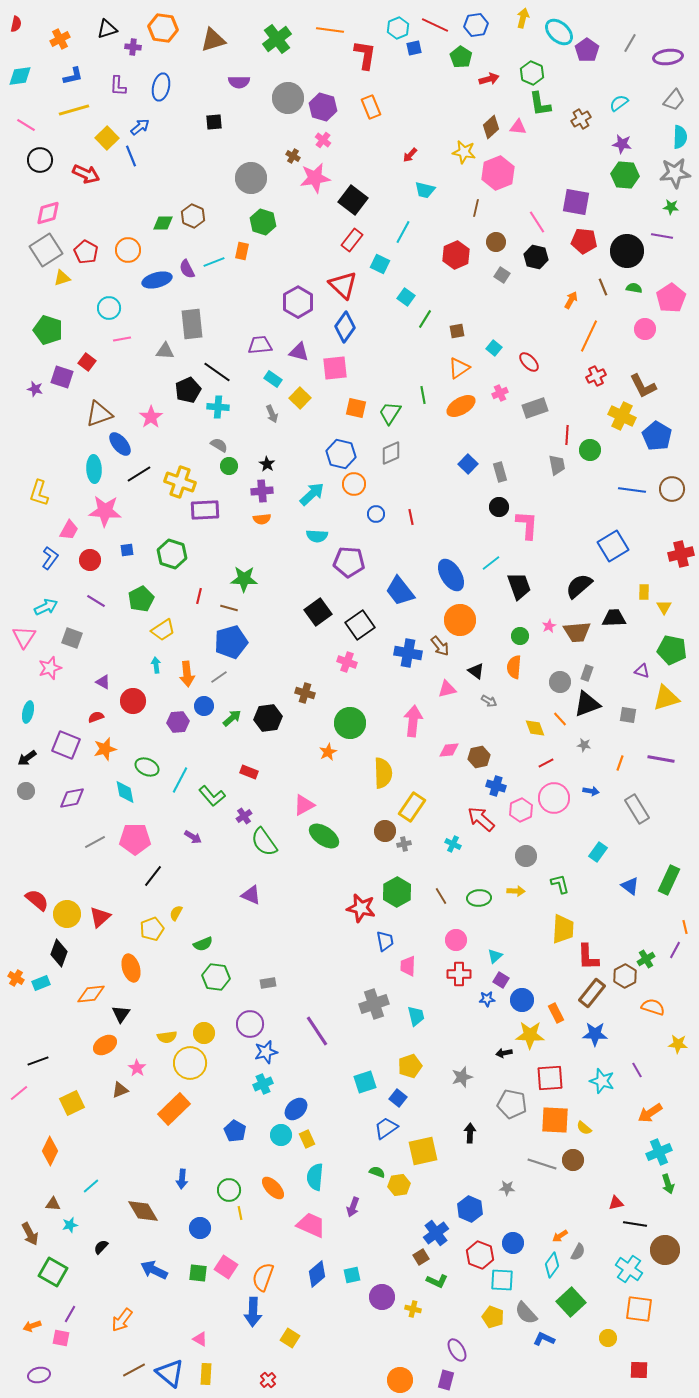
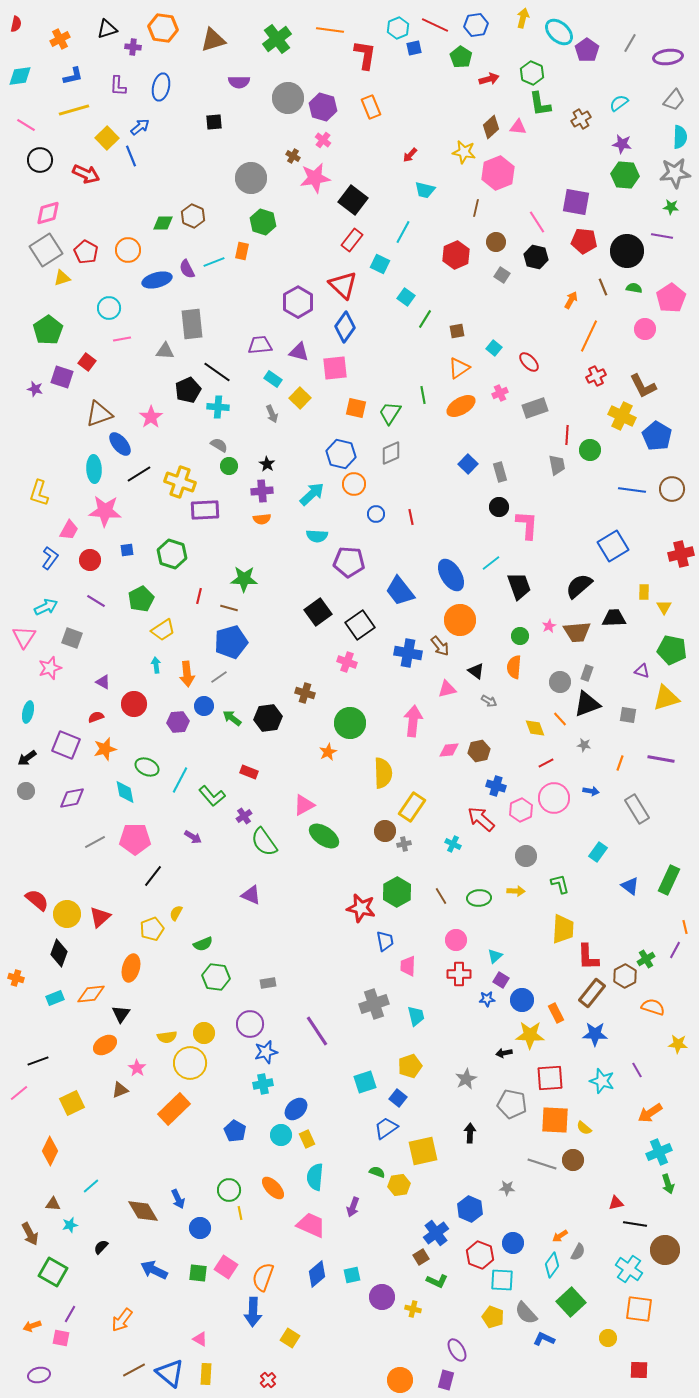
green pentagon at (48, 330): rotated 20 degrees clockwise
red circle at (133, 701): moved 1 px right, 3 px down
green arrow at (232, 718): rotated 102 degrees counterclockwise
brown hexagon at (479, 757): moved 6 px up
orange ellipse at (131, 968): rotated 32 degrees clockwise
orange cross at (16, 978): rotated 14 degrees counterclockwise
cyan rectangle at (41, 983): moved 14 px right, 15 px down
gray star at (462, 1077): moved 4 px right, 2 px down; rotated 10 degrees counterclockwise
cyan cross at (263, 1084): rotated 12 degrees clockwise
blue arrow at (182, 1179): moved 4 px left, 20 px down; rotated 30 degrees counterclockwise
